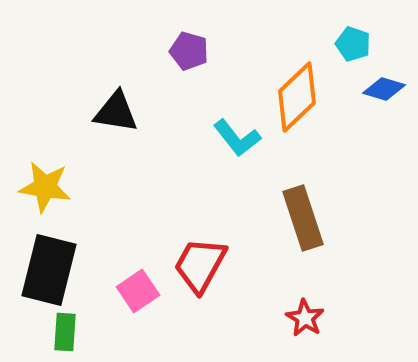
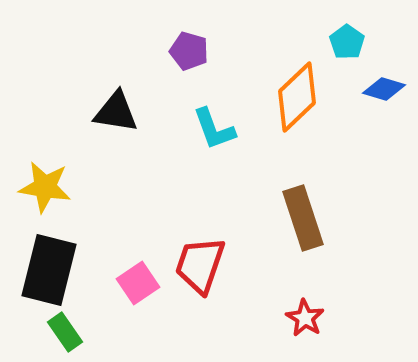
cyan pentagon: moved 6 px left, 2 px up; rotated 16 degrees clockwise
cyan L-shape: moved 23 px left, 9 px up; rotated 18 degrees clockwise
red trapezoid: rotated 10 degrees counterclockwise
pink square: moved 8 px up
green rectangle: rotated 39 degrees counterclockwise
